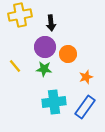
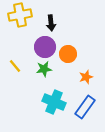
green star: rotated 14 degrees counterclockwise
cyan cross: rotated 30 degrees clockwise
